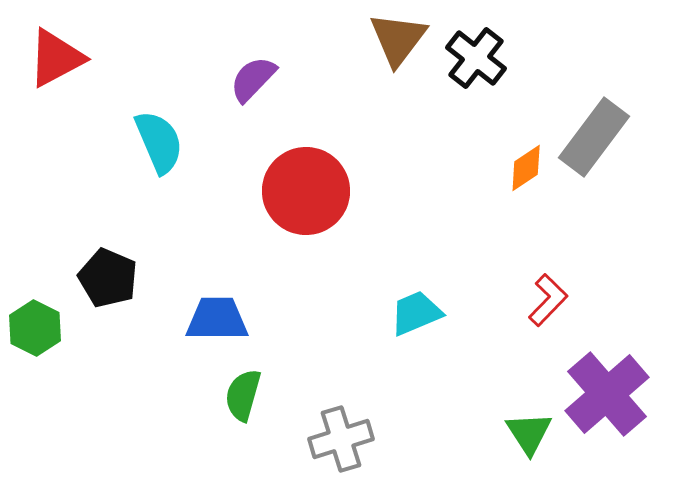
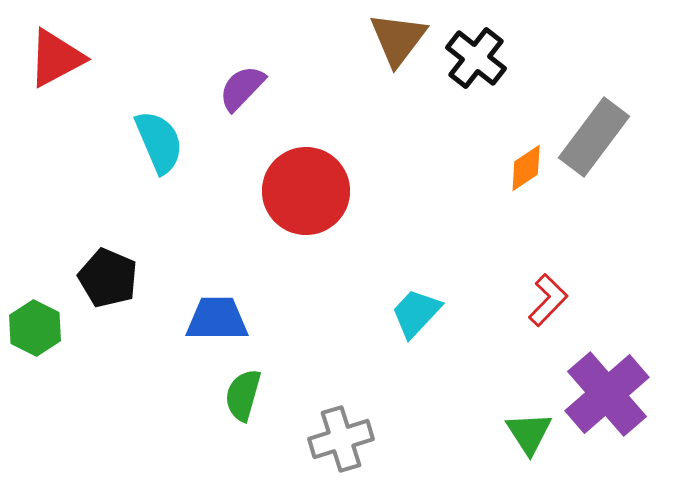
purple semicircle: moved 11 px left, 9 px down
cyan trapezoid: rotated 24 degrees counterclockwise
